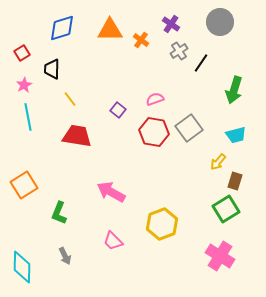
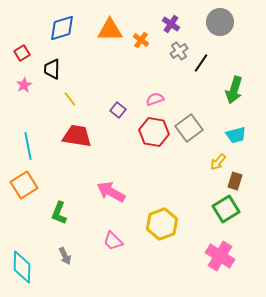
cyan line: moved 29 px down
